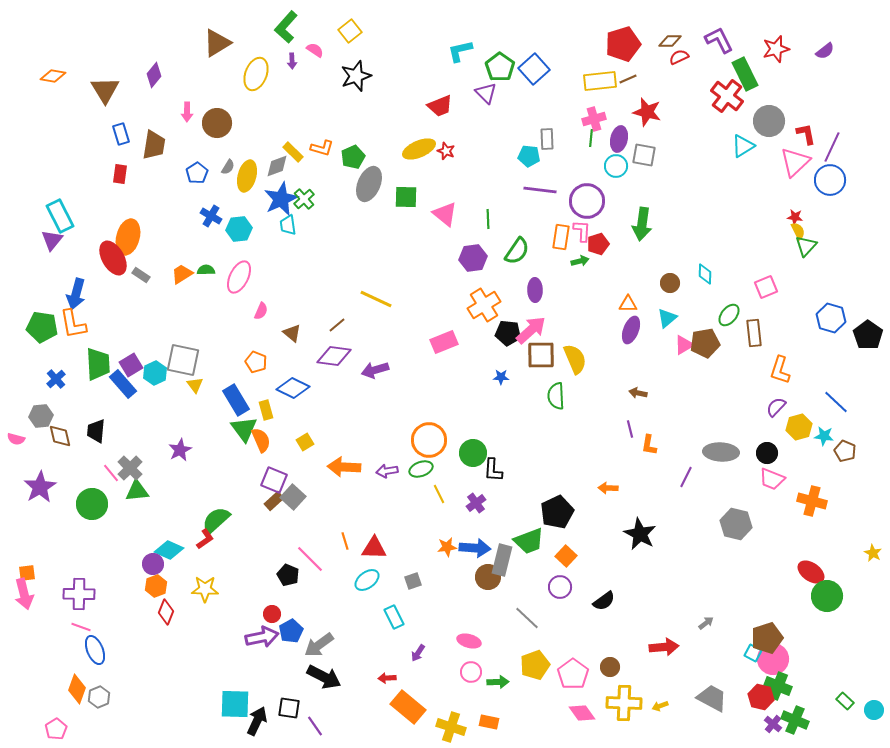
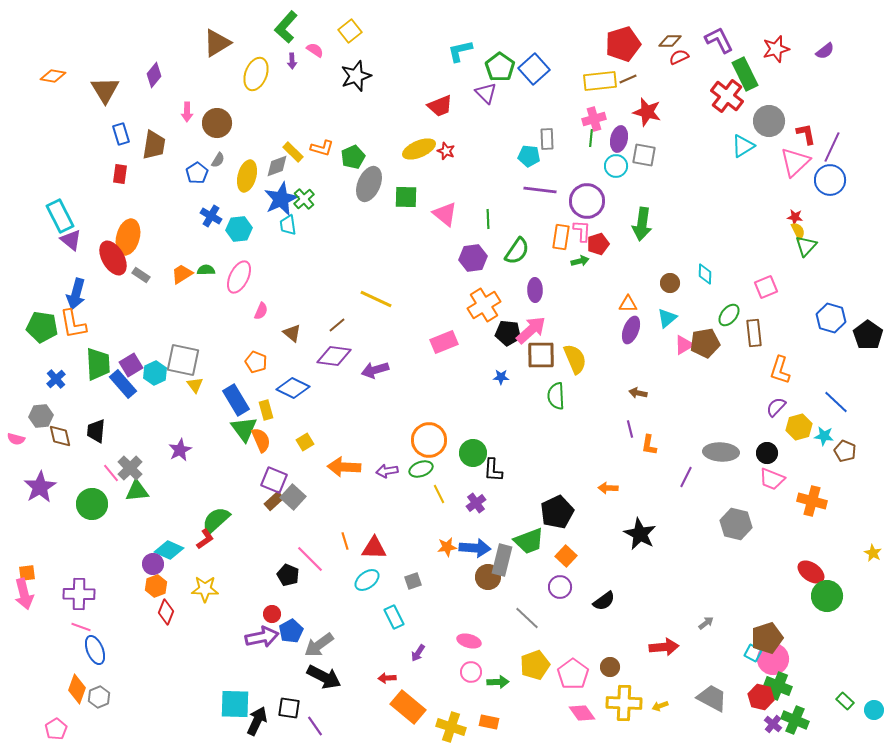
gray semicircle at (228, 167): moved 10 px left, 7 px up
purple triangle at (52, 240): moved 19 px right; rotated 30 degrees counterclockwise
